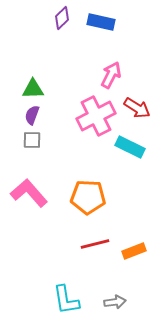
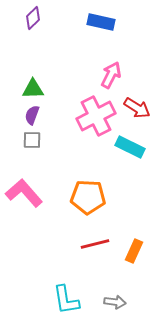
purple diamond: moved 29 px left
pink L-shape: moved 5 px left
orange rectangle: rotated 45 degrees counterclockwise
gray arrow: rotated 15 degrees clockwise
